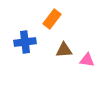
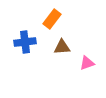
brown triangle: moved 2 px left, 3 px up
pink triangle: moved 3 px down; rotated 28 degrees counterclockwise
